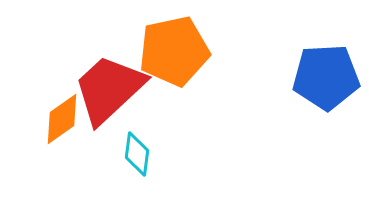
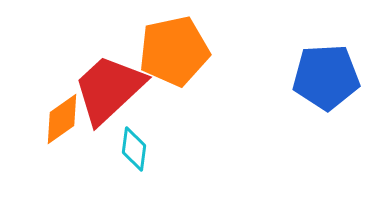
cyan diamond: moved 3 px left, 5 px up
